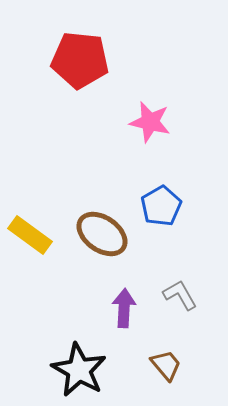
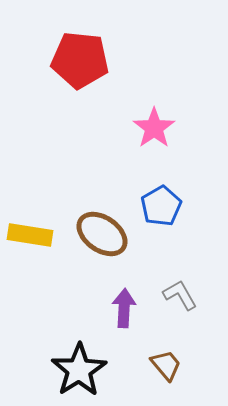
pink star: moved 4 px right, 6 px down; rotated 24 degrees clockwise
yellow rectangle: rotated 27 degrees counterclockwise
black star: rotated 10 degrees clockwise
